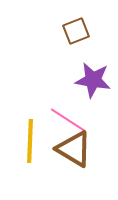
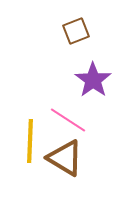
purple star: rotated 27 degrees clockwise
brown triangle: moved 9 px left, 9 px down
